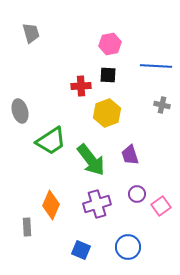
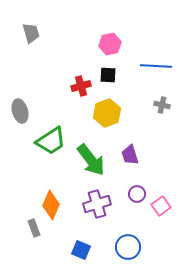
red cross: rotated 12 degrees counterclockwise
gray rectangle: moved 7 px right, 1 px down; rotated 18 degrees counterclockwise
